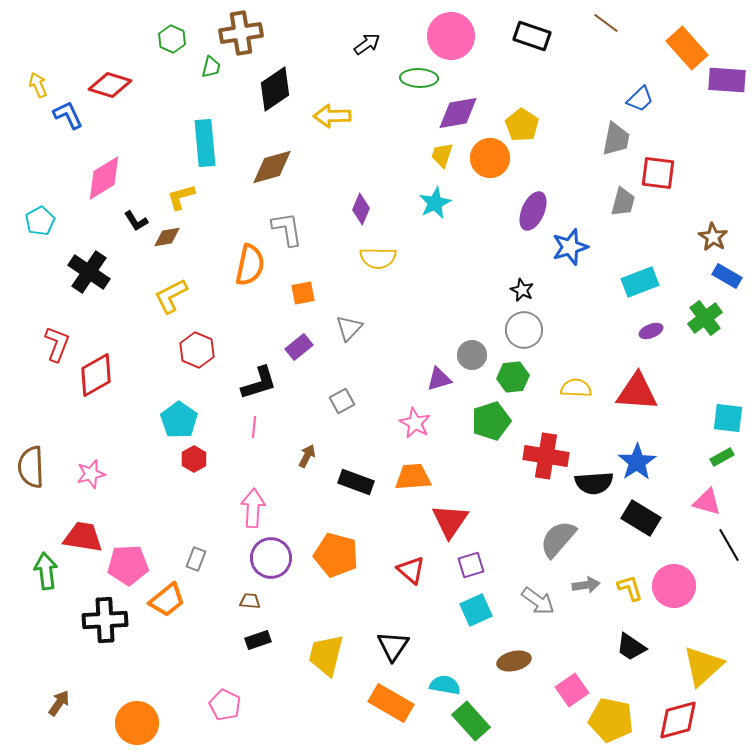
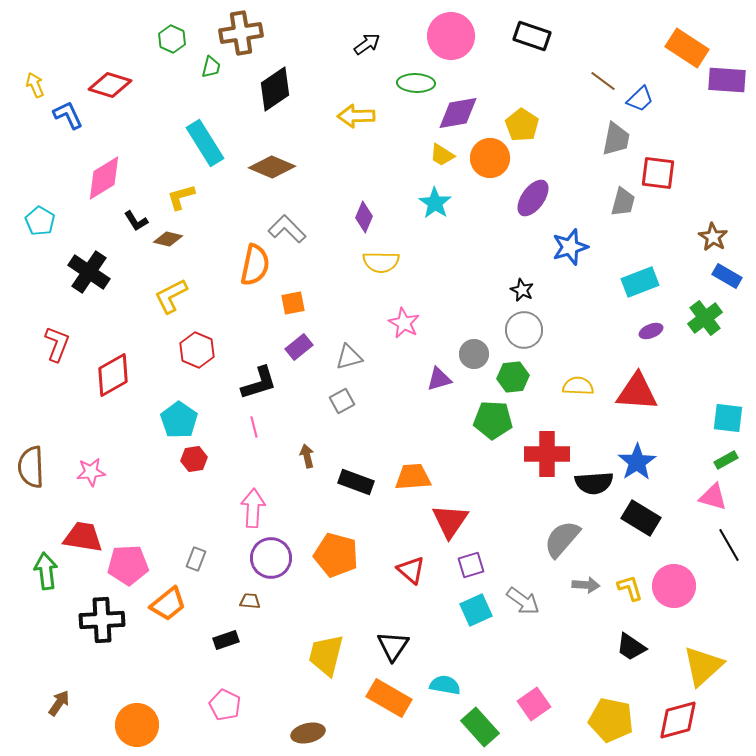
brown line at (606, 23): moved 3 px left, 58 px down
orange rectangle at (687, 48): rotated 15 degrees counterclockwise
green ellipse at (419, 78): moved 3 px left, 5 px down
yellow arrow at (38, 85): moved 3 px left
yellow arrow at (332, 116): moved 24 px right
cyan rectangle at (205, 143): rotated 27 degrees counterclockwise
yellow trapezoid at (442, 155): rotated 76 degrees counterclockwise
brown diamond at (272, 167): rotated 39 degrees clockwise
cyan star at (435, 203): rotated 12 degrees counterclockwise
purple diamond at (361, 209): moved 3 px right, 8 px down
purple ellipse at (533, 211): moved 13 px up; rotated 12 degrees clockwise
cyan pentagon at (40, 221): rotated 12 degrees counterclockwise
gray L-shape at (287, 229): rotated 36 degrees counterclockwise
brown diamond at (167, 237): moved 1 px right, 2 px down; rotated 24 degrees clockwise
yellow semicircle at (378, 258): moved 3 px right, 4 px down
orange semicircle at (250, 265): moved 5 px right
orange square at (303, 293): moved 10 px left, 10 px down
gray triangle at (349, 328): moved 29 px down; rotated 32 degrees clockwise
gray circle at (472, 355): moved 2 px right, 1 px up
red diamond at (96, 375): moved 17 px right
yellow semicircle at (576, 388): moved 2 px right, 2 px up
green pentagon at (491, 421): moved 2 px right, 1 px up; rotated 21 degrees clockwise
pink star at (415, 423): moved 11 px left, 100 px up
pink line at (254, 427): rotated 20 degrees counterclockwise
brown arrow at (307, 456): rotated 40 degrees counterclockwise
red cross at (546, 456): moved 1 px right, 2 px up; rotated 9 degrees counterclockwise
green rectangle at (722, 457): moved 4 px right, 3 px down
red hexagon at (194, 459): rotated 20 degrees clockwise
pink star at (91, 474): moved 2 px up; rotated 8 degrees clockwise
pink triangle at (707, 502): moved 6 px right, 5 px up
gray semicircle at (558, 539): moved 4 px right
gray arrow at (586, 585): rotated 12 degrees clockwise
orange trapezoid at (167, 600): moved 1 px right, 4 px down
gray arrow at (538, 601): moved 15 px left
black cross at (105, 620): moved 3 px left
black rectangle at (258, 640): moved 32 px left
brown ellipse at (514, 661): moved 206 px left, 72 px down
pink square at (572, 690): moved 38 px left, 14 px down
orange rectangle at (391, 703): moved 2 px left, 5 px up
green rectangle at (471, 721): moved 9 px right, 6 px down
orange circle at (137, 723): moved 2 px down
